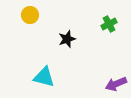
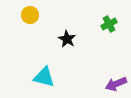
black star: rotated 24 degrees counterclockwise
